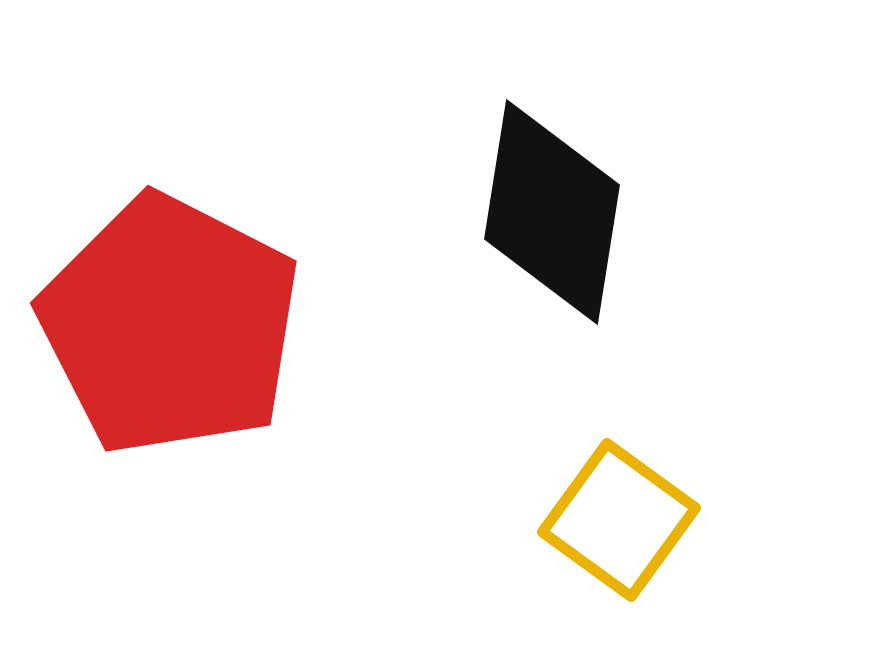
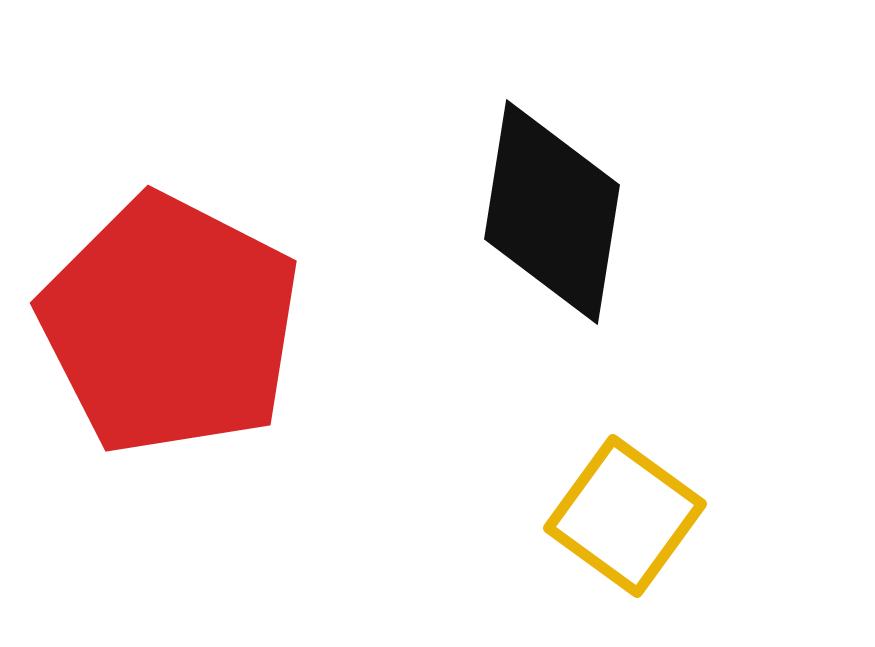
yellow square: moved 6 px right, 4 px up
